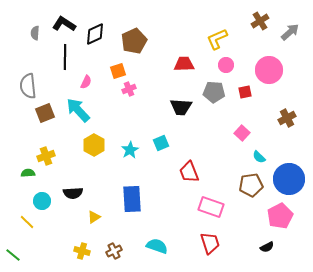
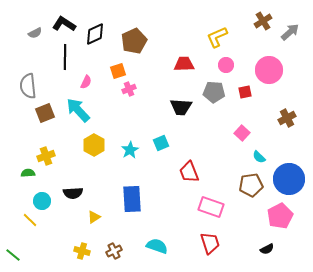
brown cross at (260, 21): moved 3 px right
gray semicircle at (35, 33): rotated 120 degrees counterclockwise
yellow L-shape at (217, 39): moved 2 px up
yellow line at (27, 222): moved 3 px right, 2 px up
black semicircle at (267, 247): moved 2 px down
